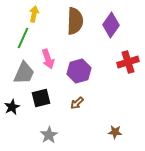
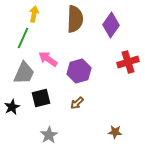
brown semicircle: moved 2 px up
pink arrow: rotated 144 degrees clockwise
